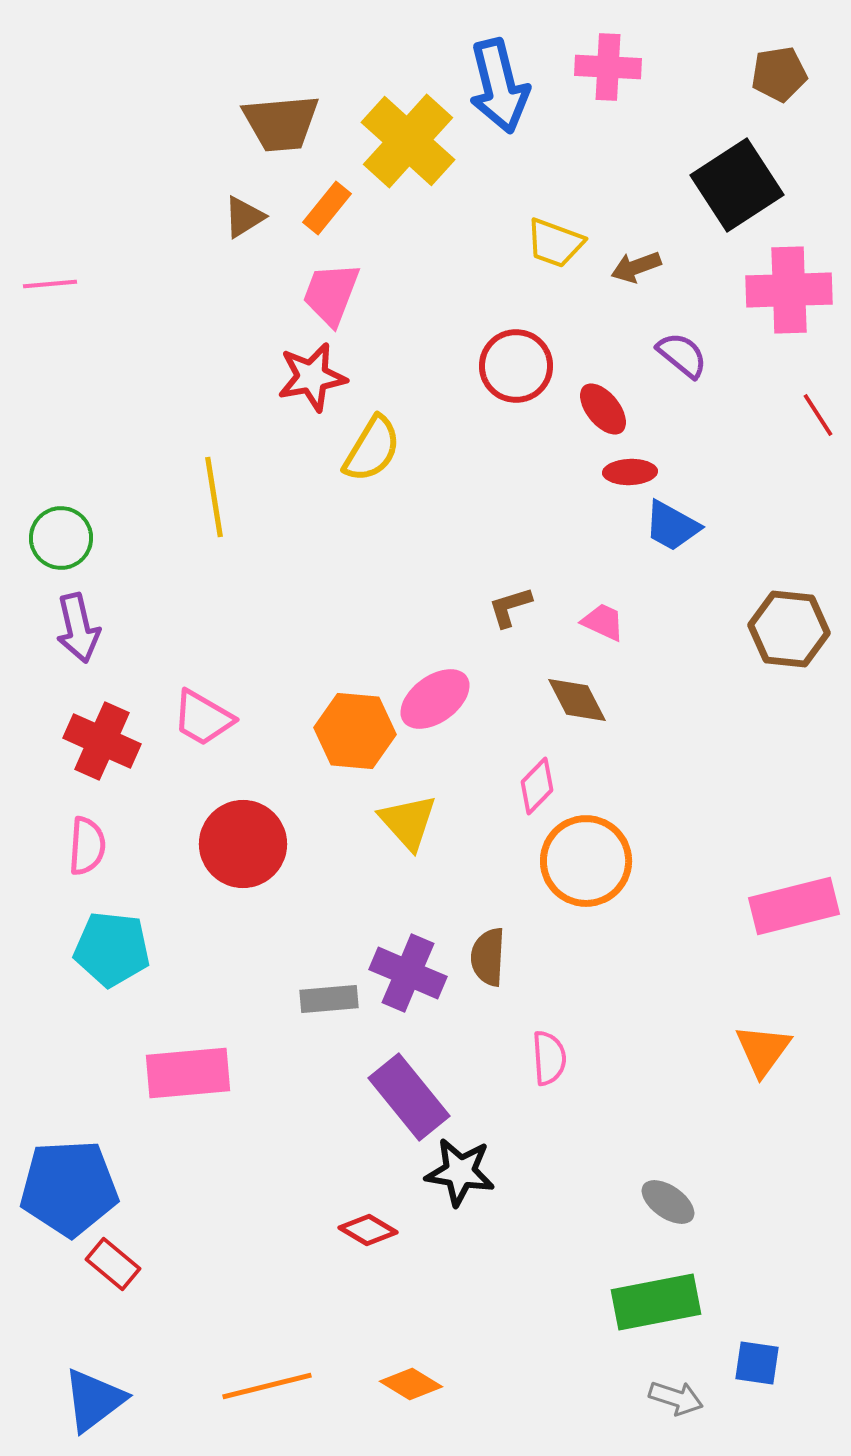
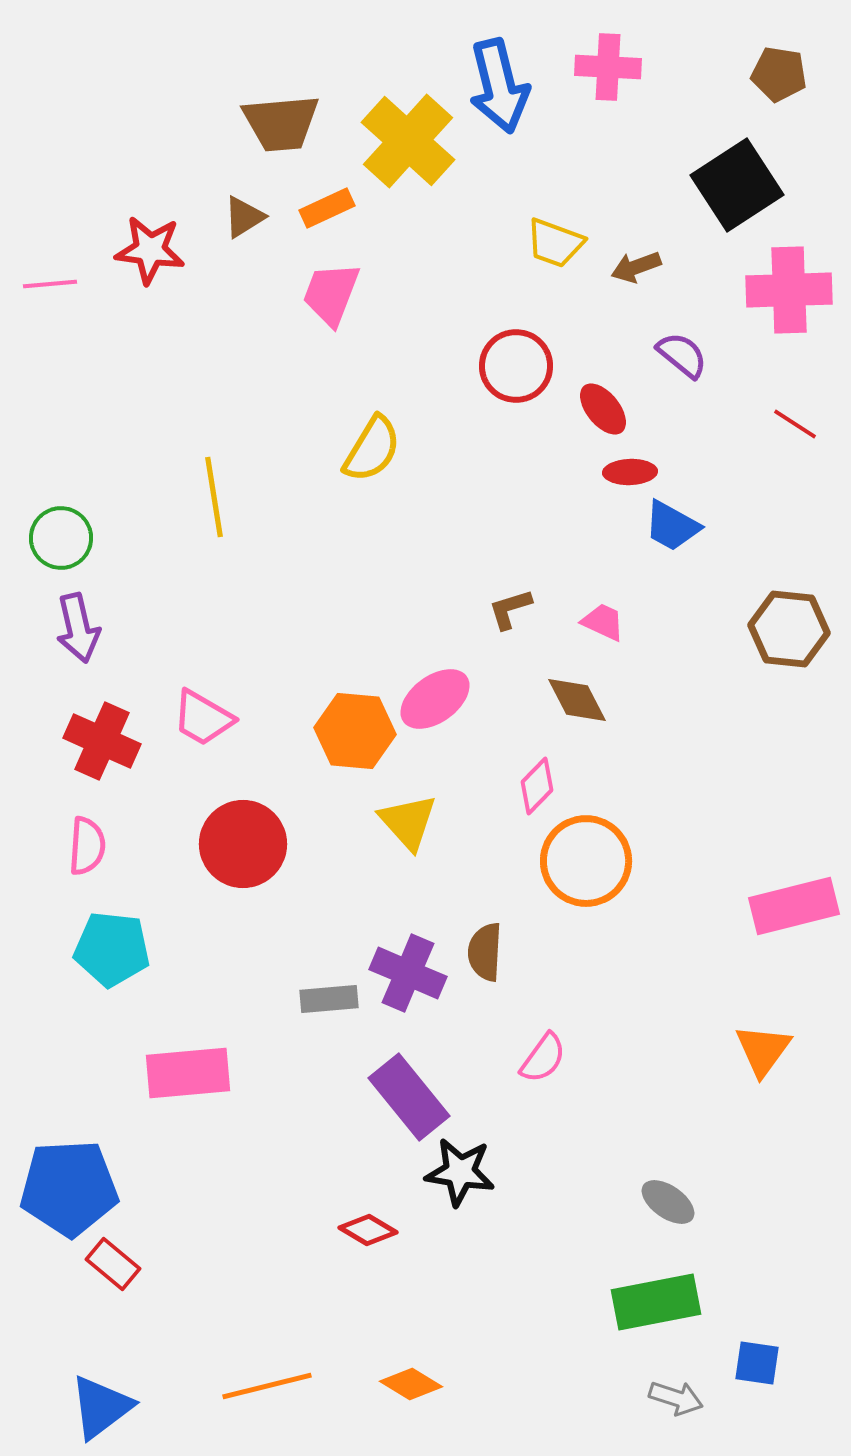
brown pentagon at (779, 74): rotated 18 degrees clockwise
orange rectangle at (327, 208): rotated 26 degrees clockwise
red star at (312, 377): moved 162 px left, 127 px up; rotated 18 degrees clockwise
red line at (818, 415): moved 23 px left, 9 px down; rotated 24 degrees counterclockwise
brown L-shape at (510, 607): moved 2 px down
brown semicircle at (488, 957): moved 3 px left, 5 px up
pink semicircle at (549, 1058): moved 6 px left; rotated 40 degrees clockwise
blue triangle at (94, 1400): moved 7 px right, 7 px down
